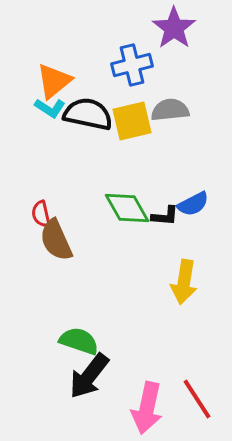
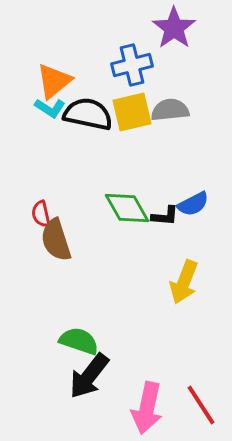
yellow square: moved 9 px up
brown semicircle: rotated 6 degrees clockwise
yellow arrow: rotated 12 degrees clockwise
red line: moved 4 px right, 6 px down
